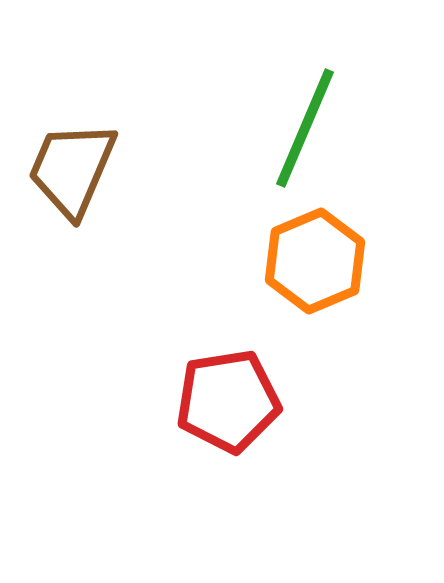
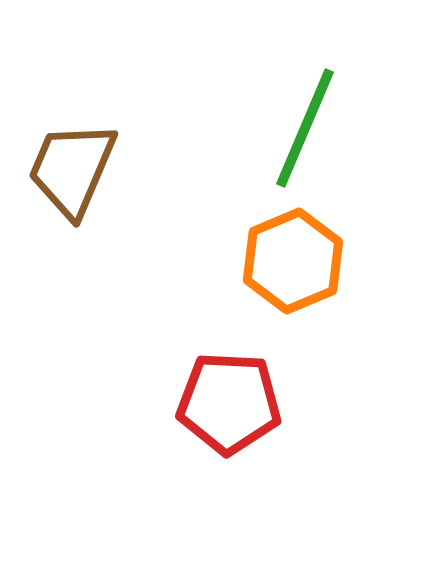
orange hexagon: moved 22 px left
red pentagon: moved 1 px right, 2 px down; rotated 12 degrees clockwise
